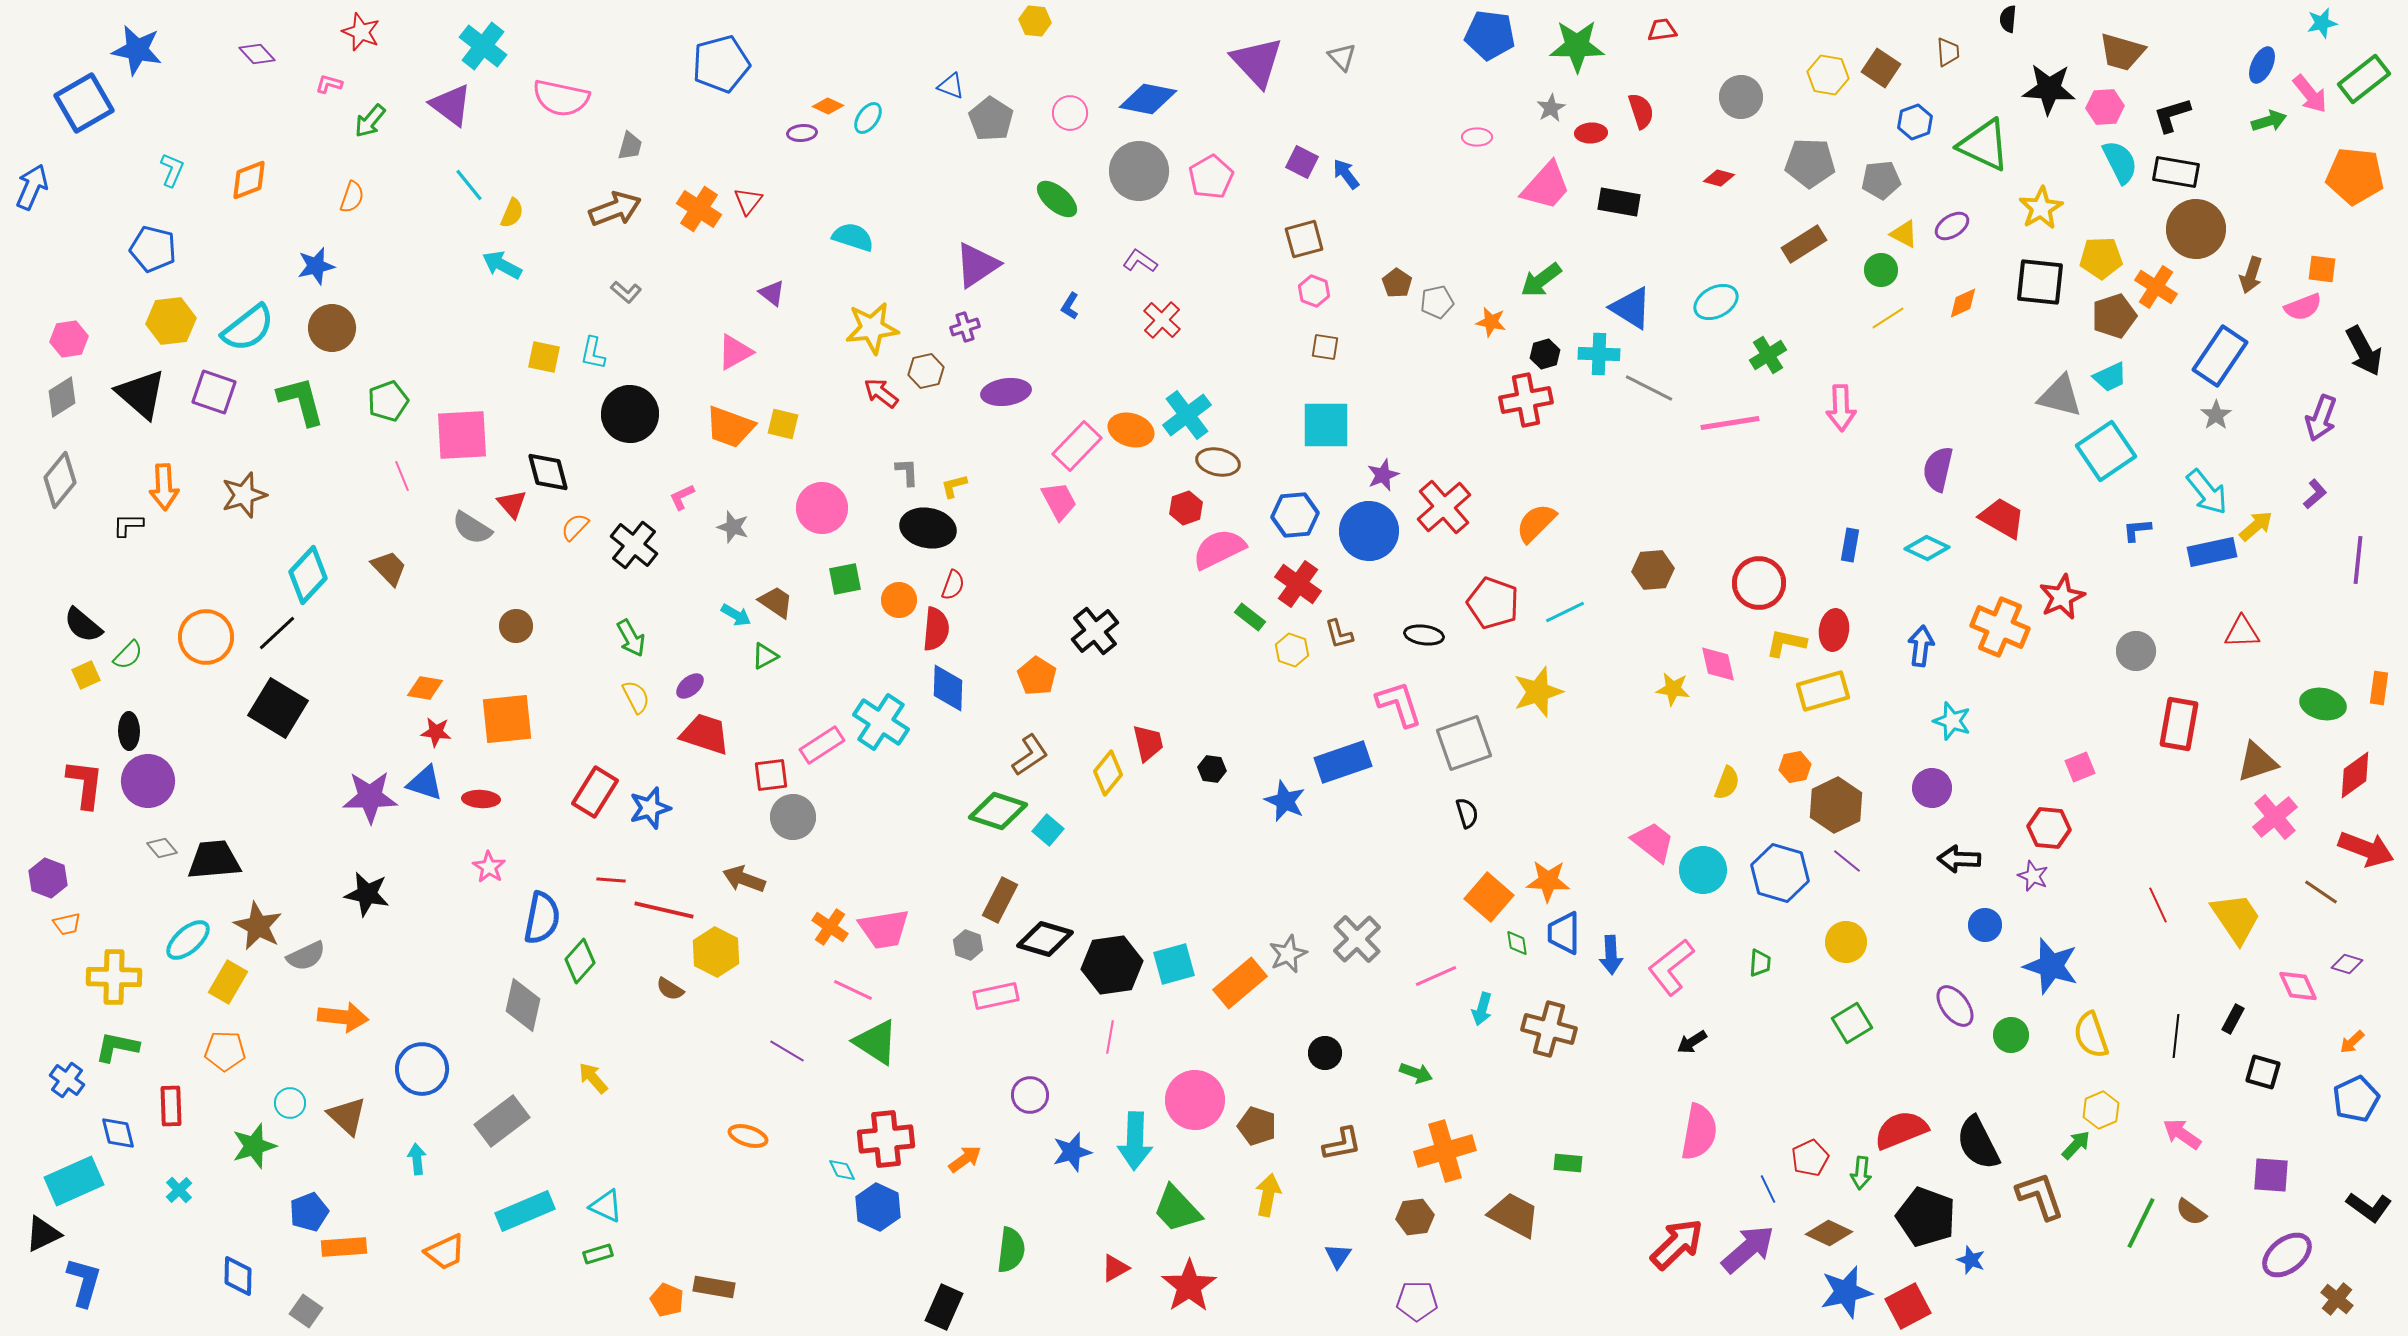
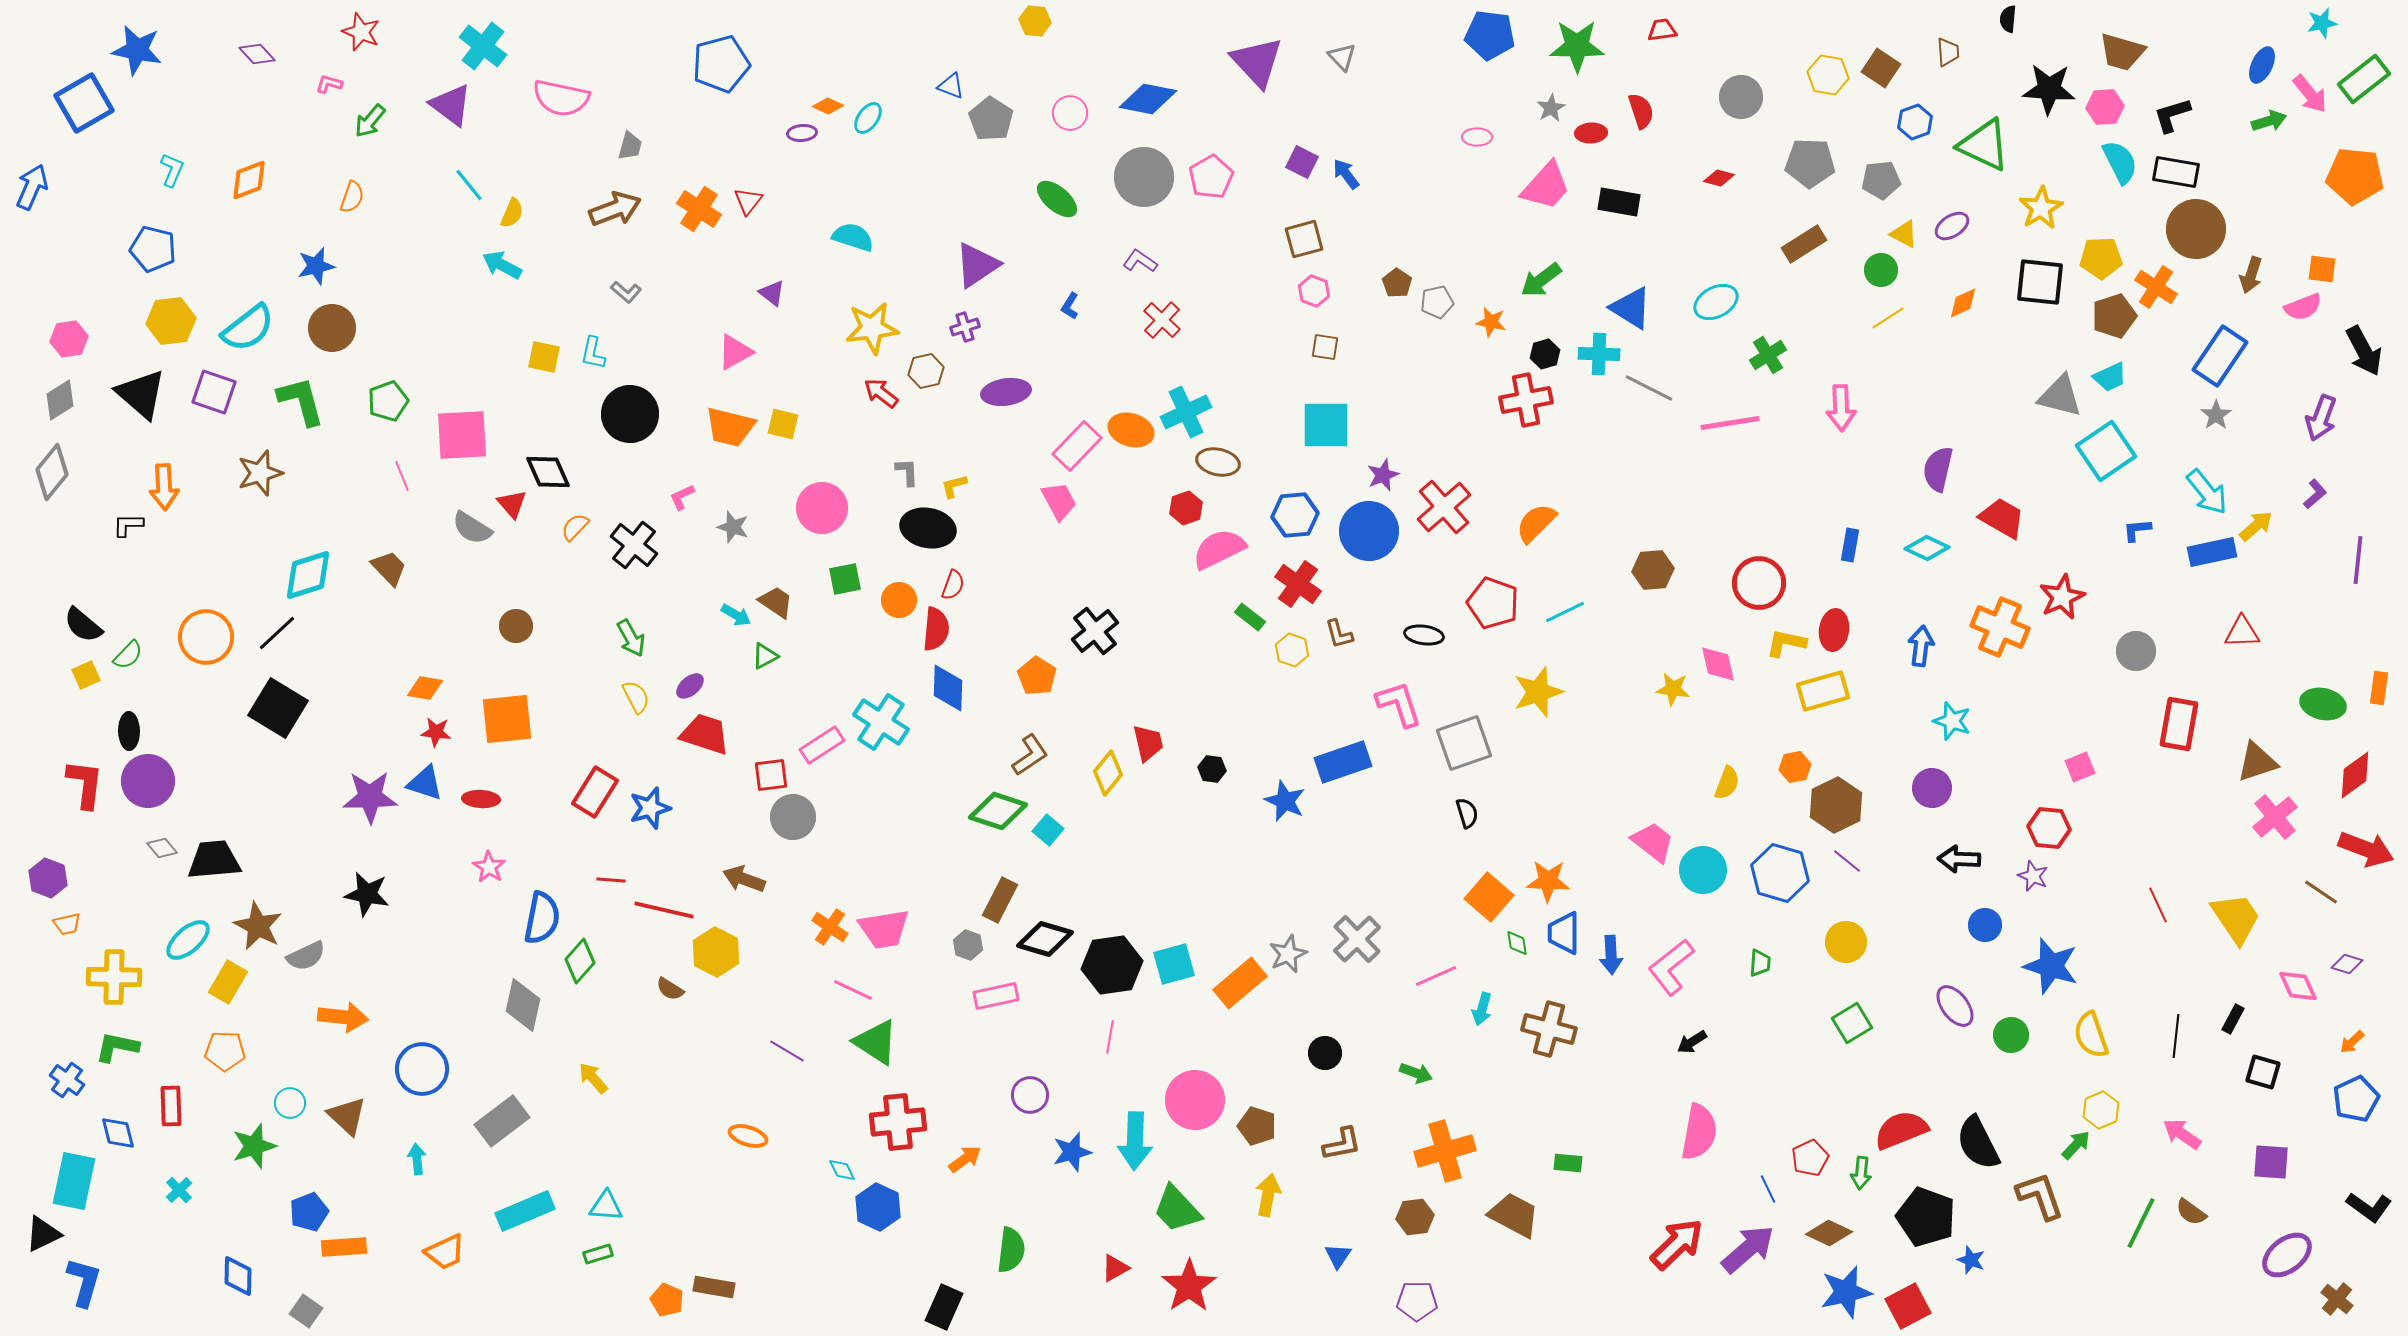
gray circle at (1139, 171): moved 5 px right, 6 px down
gray diamond at (62, 397): moved 2 px left, 3 px down
cyan cross at (1187, 415): moved 1 px left, 3 px up; rotated 12 degrees clockwise
orange trapezoid at (730, 427): rotated 6 degrees counterclockwise
black diamond at (548, 472): rotated 9 degrees counterclockwise
gray diamond at (60, 480): moved 8 px left, 8 px up
brown star at (244, 495): moved 16 px right, 22 px up
cyan diamond at (308, 575): rotated 30 degrees clockwise
red cross at (886, 1139): moved 12 px right, 17 px up
purple square at (2271, 1175): moved 13 px up
cyan rectangle at (74, 1181): rotated 54 degrees counterclockwise
cyan triangle at (606, 1206): rotated 21 degrees counterclockwise
